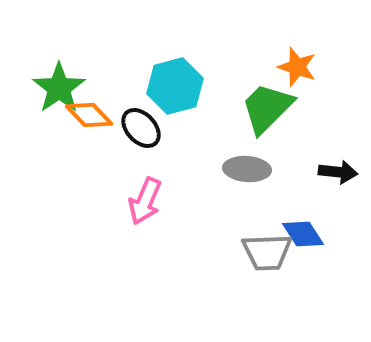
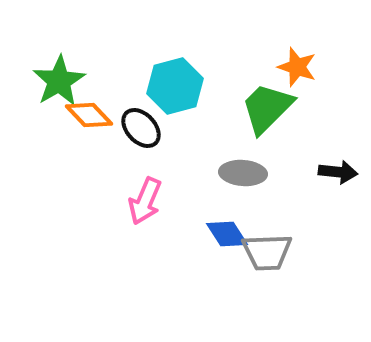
green star: moved 7 px up; rotated 4 degrees clockwise
gray ellipse: moved 4 px left, 4 px down
blue diamond: moved 76 px left
